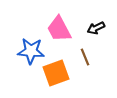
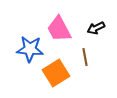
blue star: moved 1 px left, 2 px up
brown line: rotated 12 degrees clockwise
orange square: rotated 12 degrees counterclockwise
